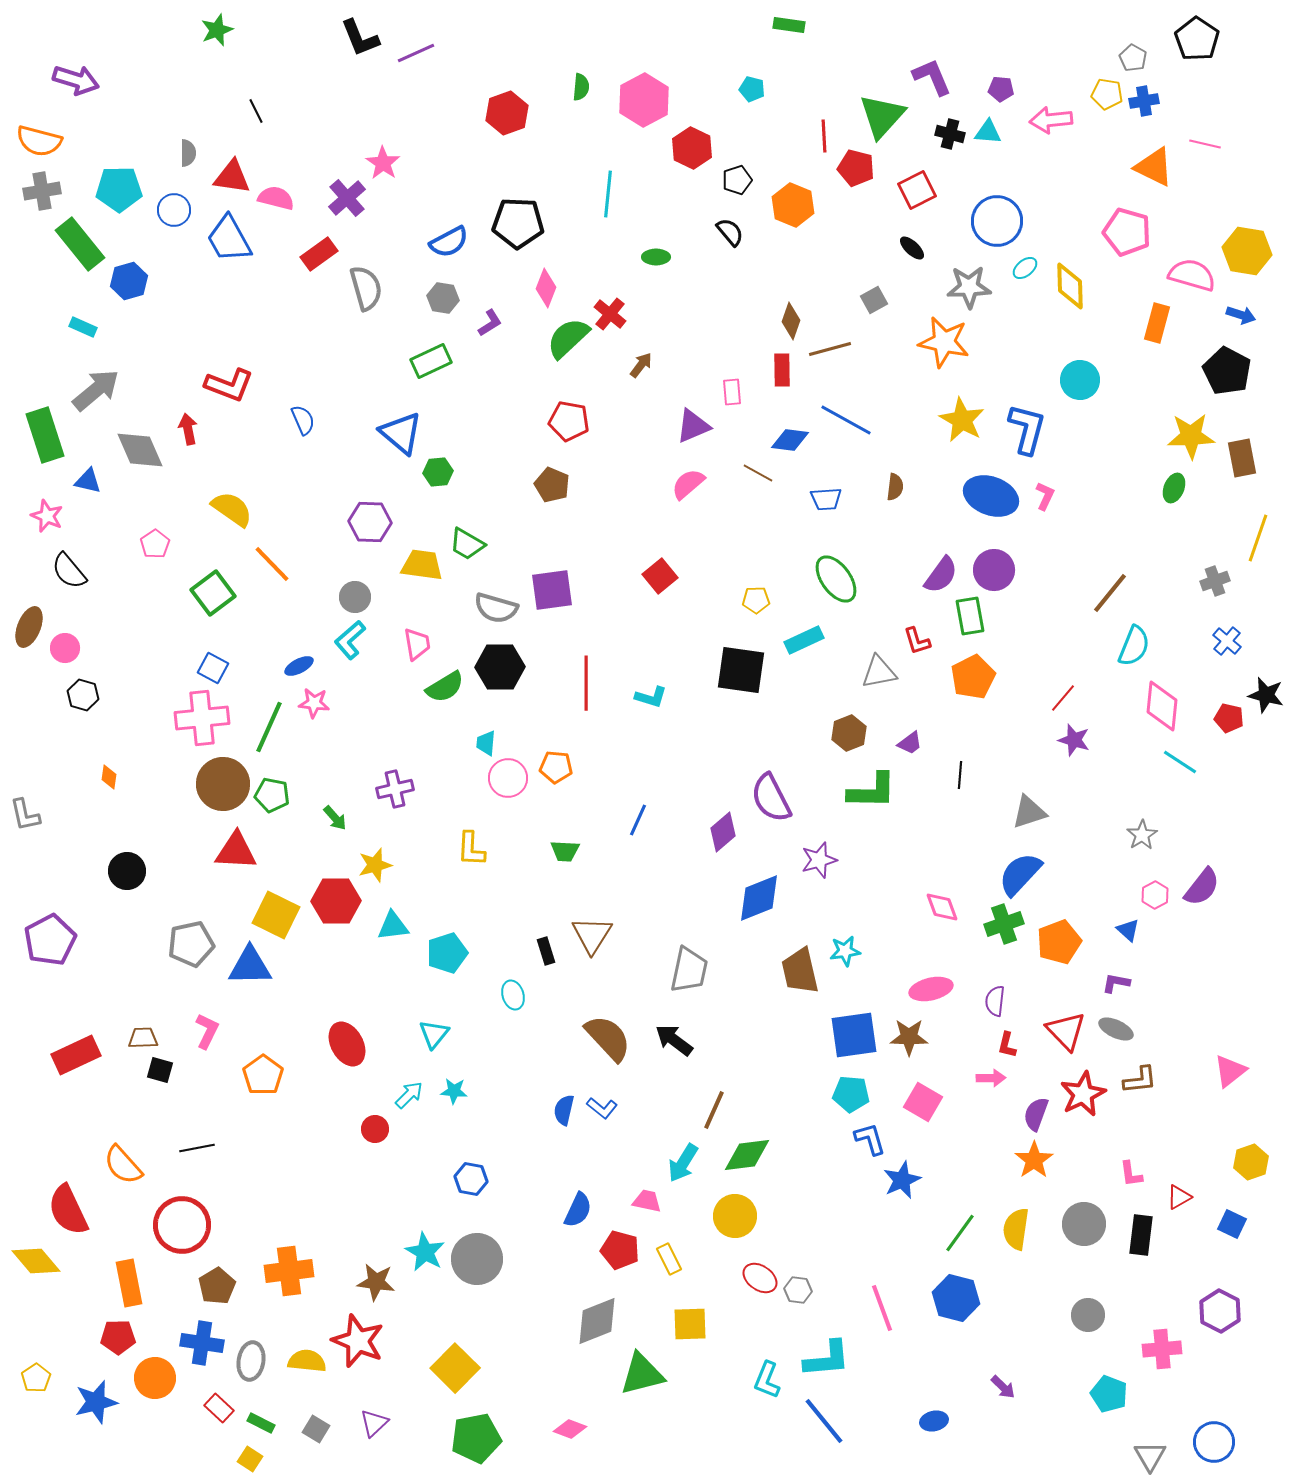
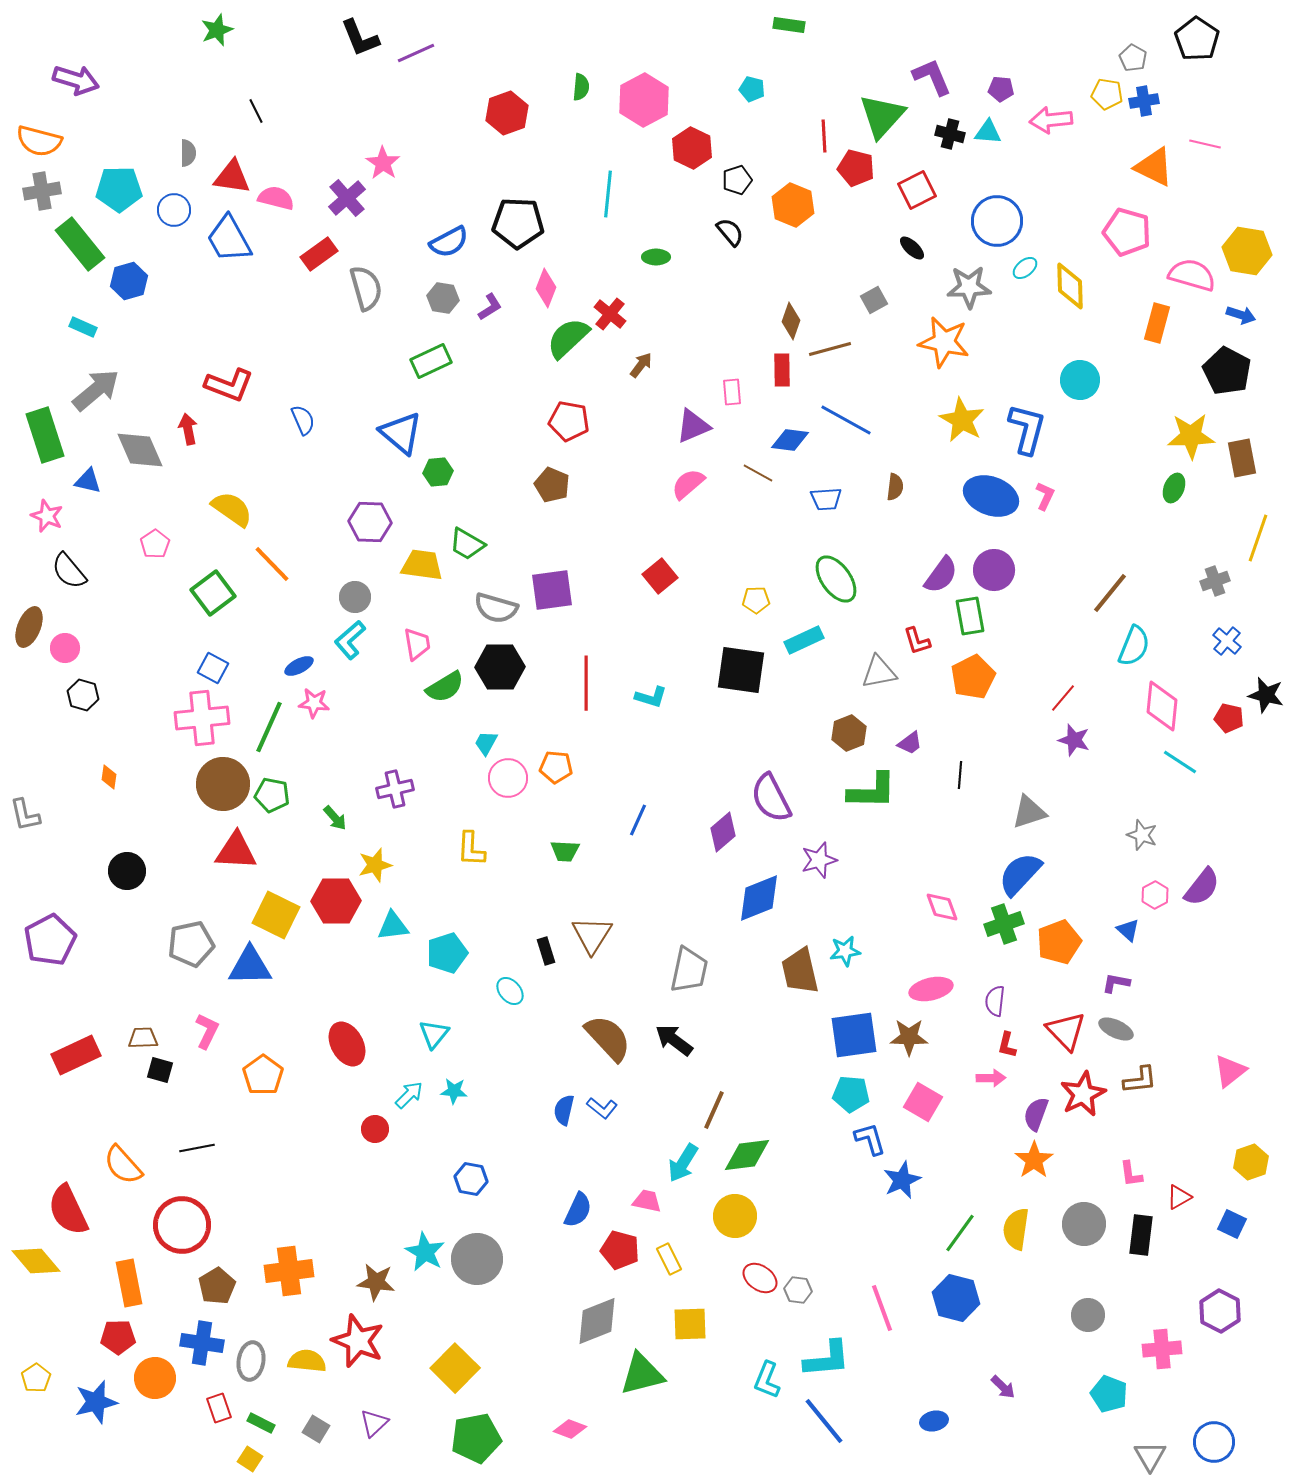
purple L-shape at (490, 323): moved 16 px up
cyan trapezoid at (486, 743): rotated 24 degrees clockwise
gray star at (1142, 835): rotated 20 degrees counterclockwise
cyan ellipse at (513, 995): moved 3 px left, 4 px up; rotated 24 degrees counterclockwise
red rectangle at (219, 1408): rotated 28 degrees clockwise
